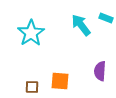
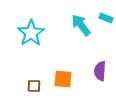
orange square: moved 3 px right, 2 px up
brown square: moved 2 px right, 1 px up
